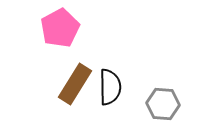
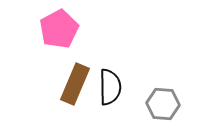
pink pentagon: moved 1 px left, 1 px down
brown rectangle: rotated 9 degrees counterclockwise
